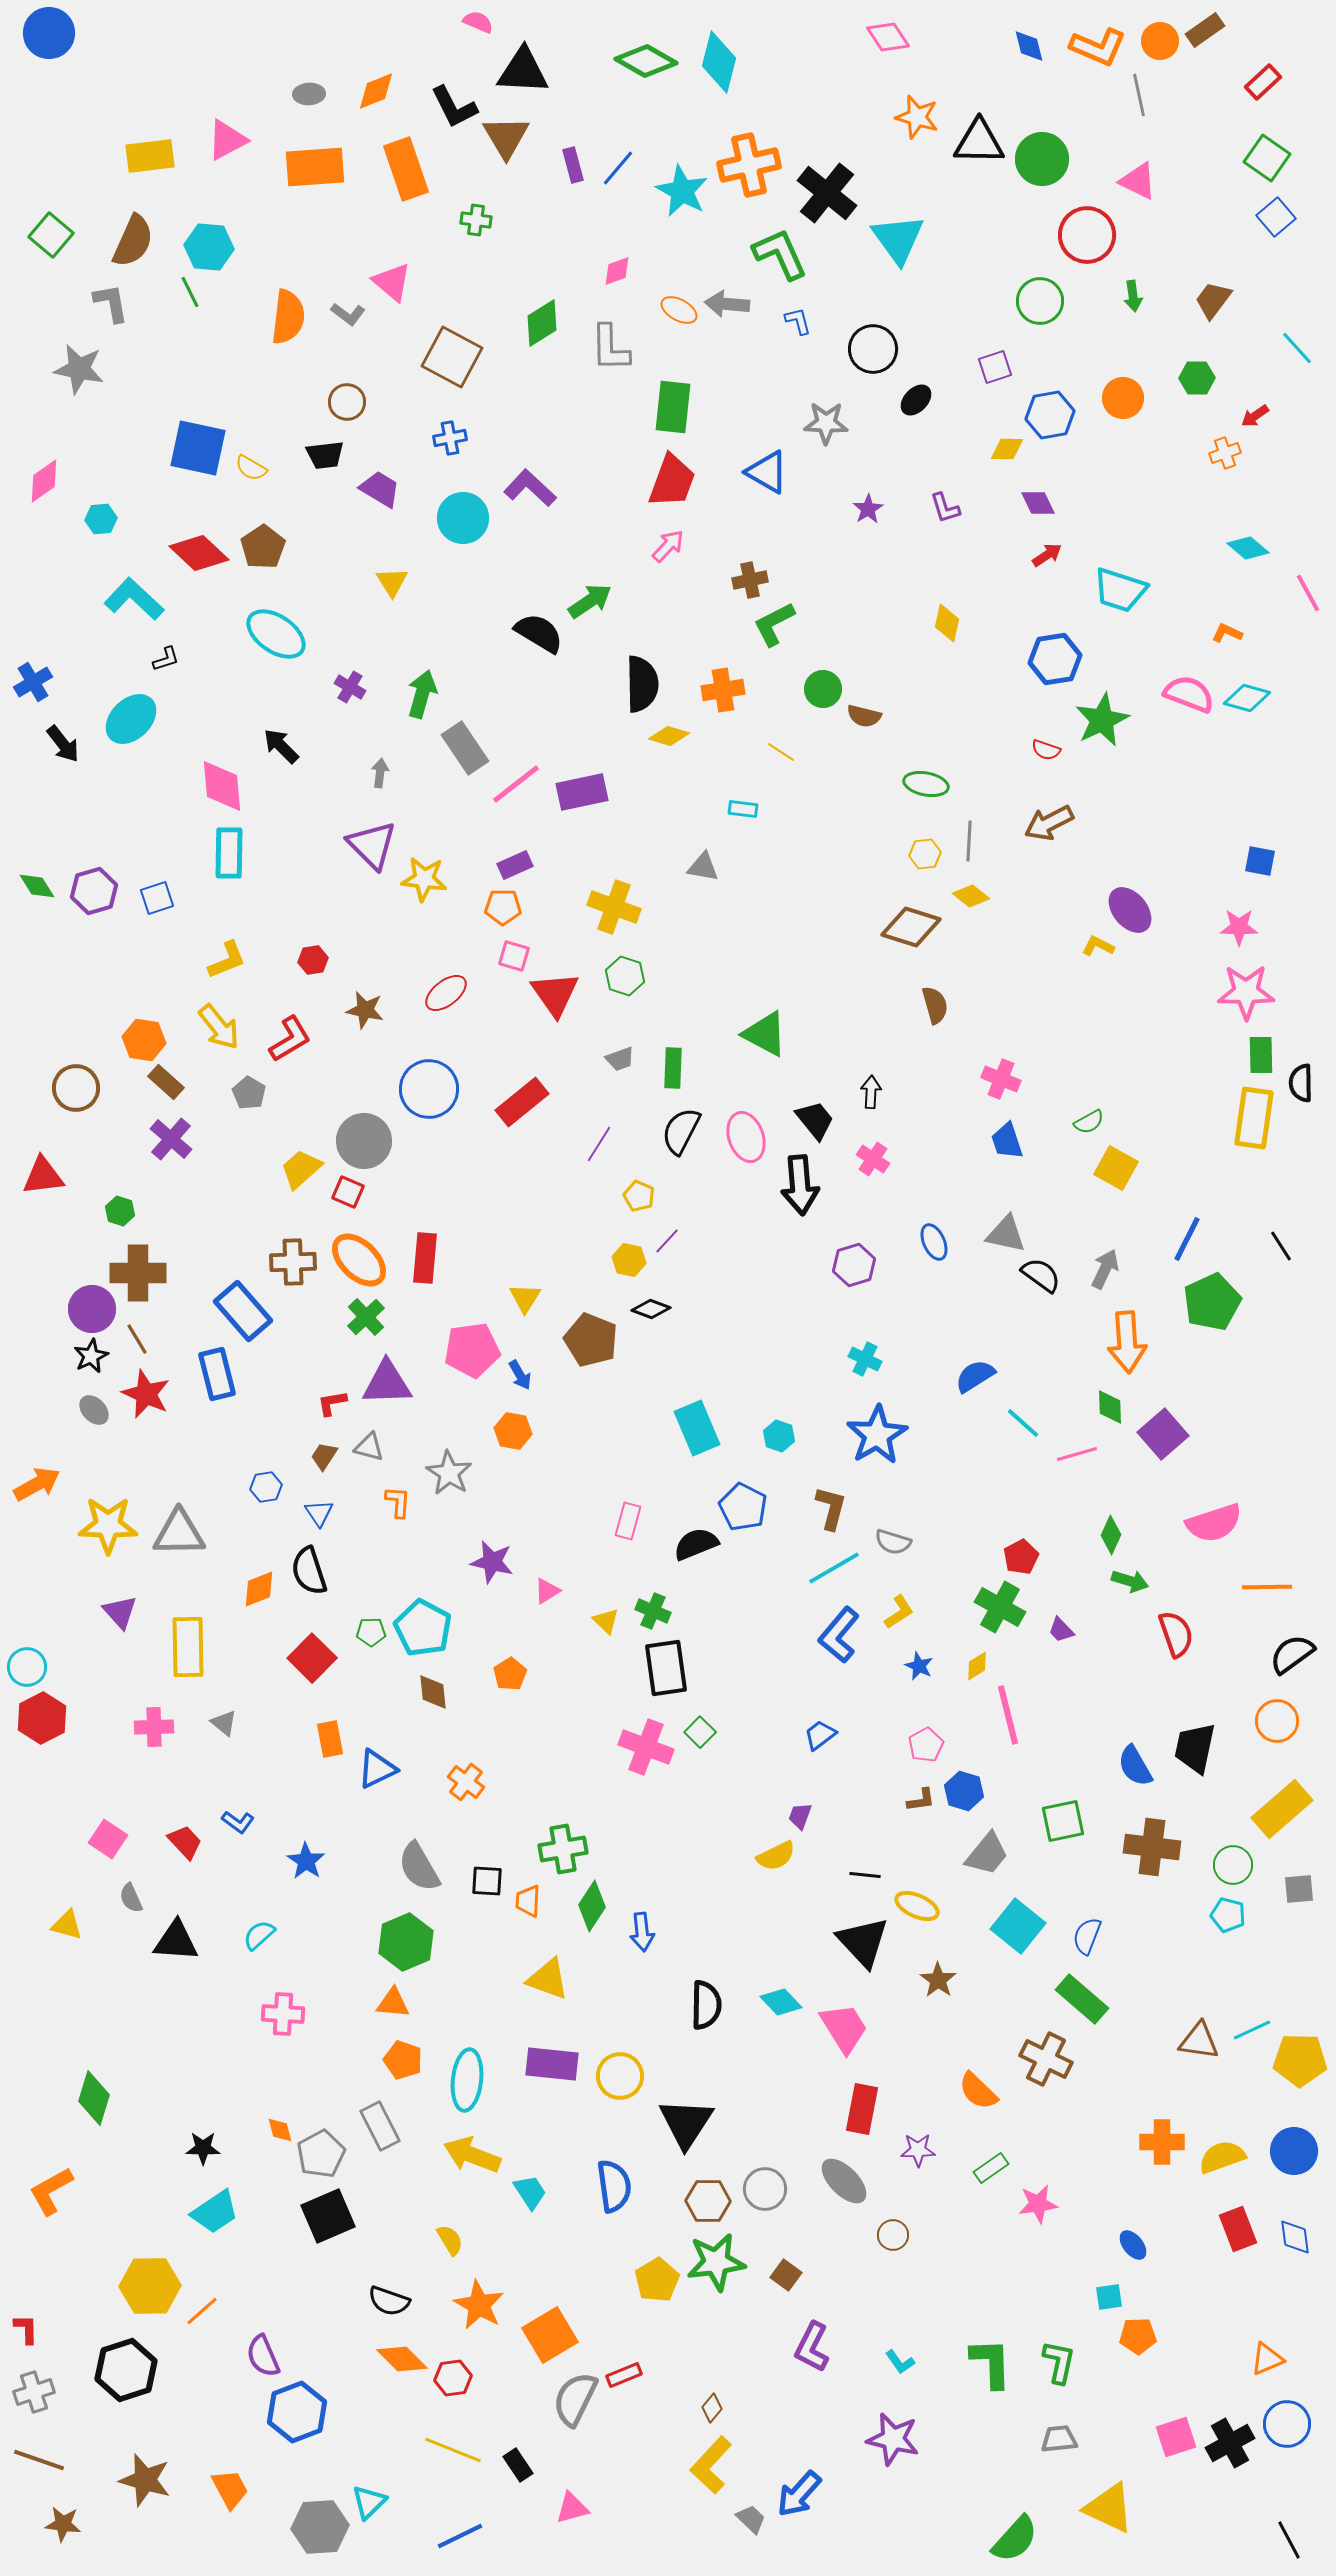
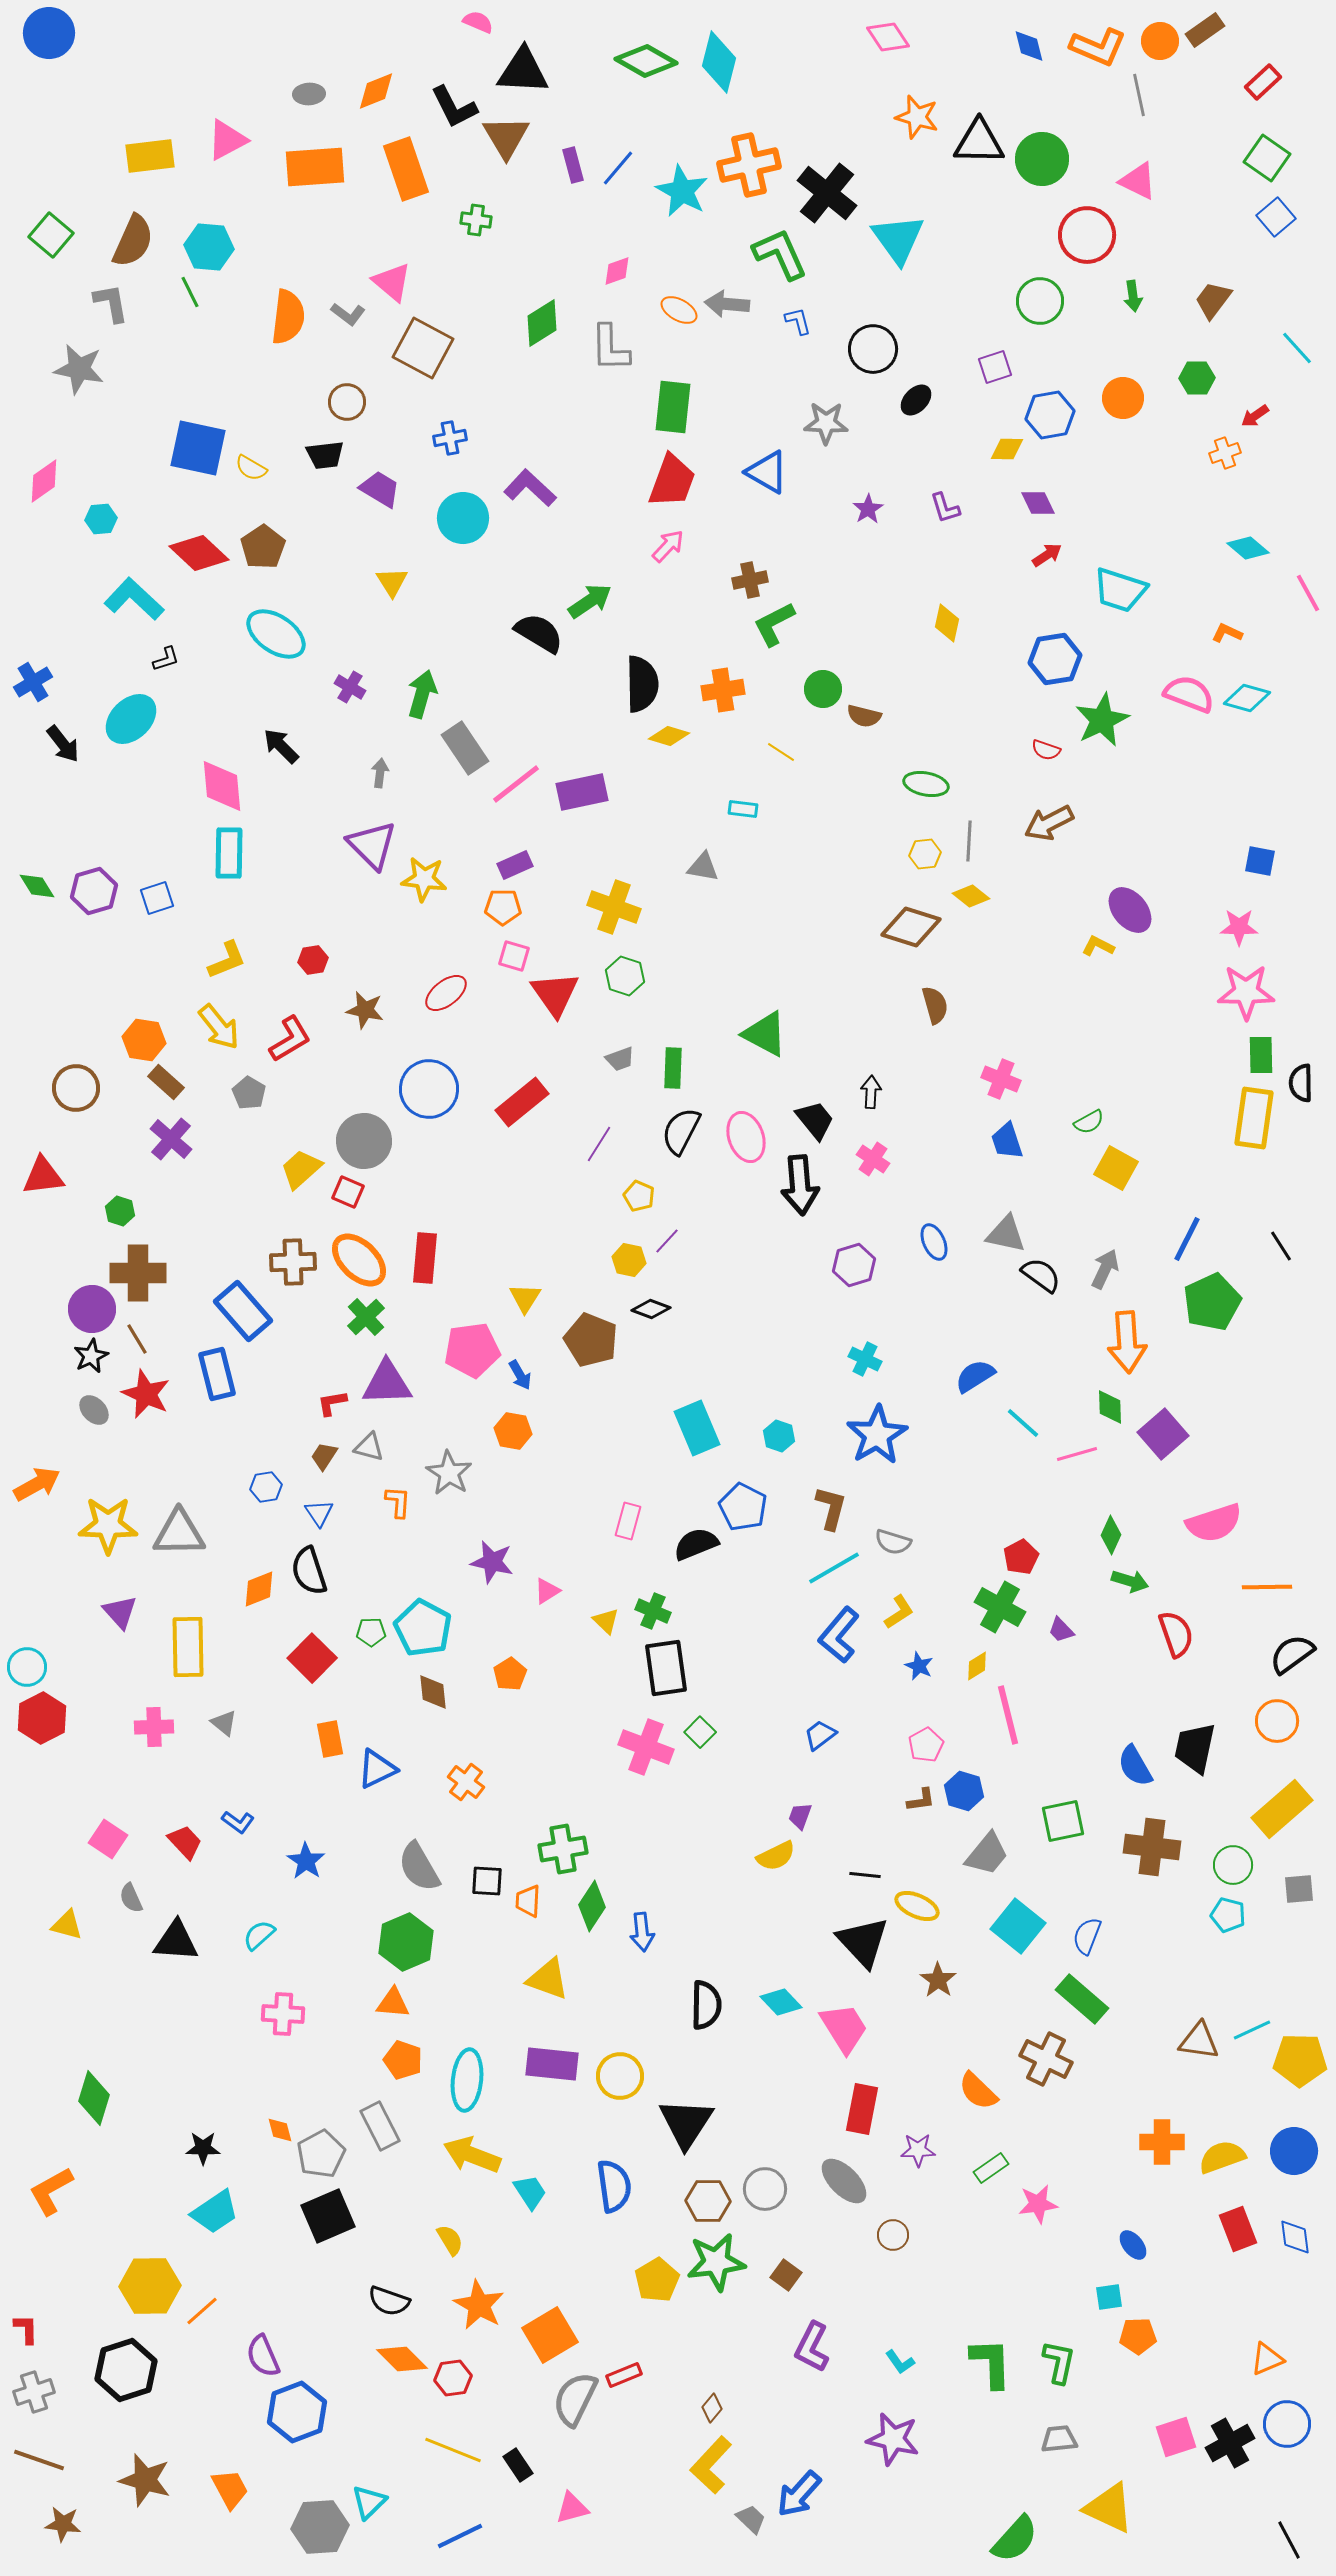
brown square at (452, 357): moved 29 px left, 9 px up
